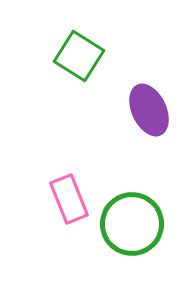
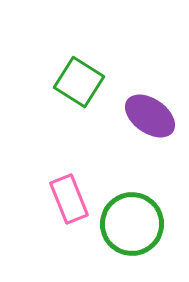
green square: moved 26 px down
purple ellipse: moved 1 px right, 6 px down; rotated 30 degrees counterclockwise
